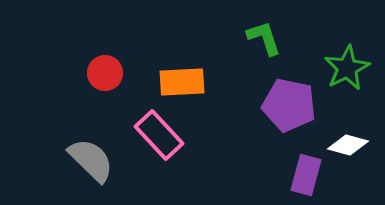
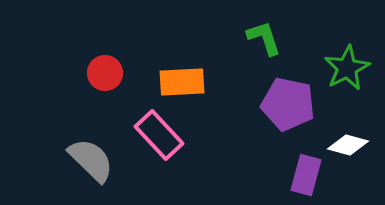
purple pentagon: moved 1 px left, 1 px up
